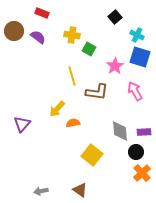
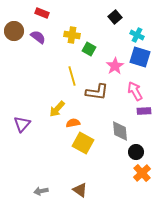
purple rectangle: moved 21 px up
yellow square: moved 9 px left, 12 px up; rotated 10 degrees counterclockwise
